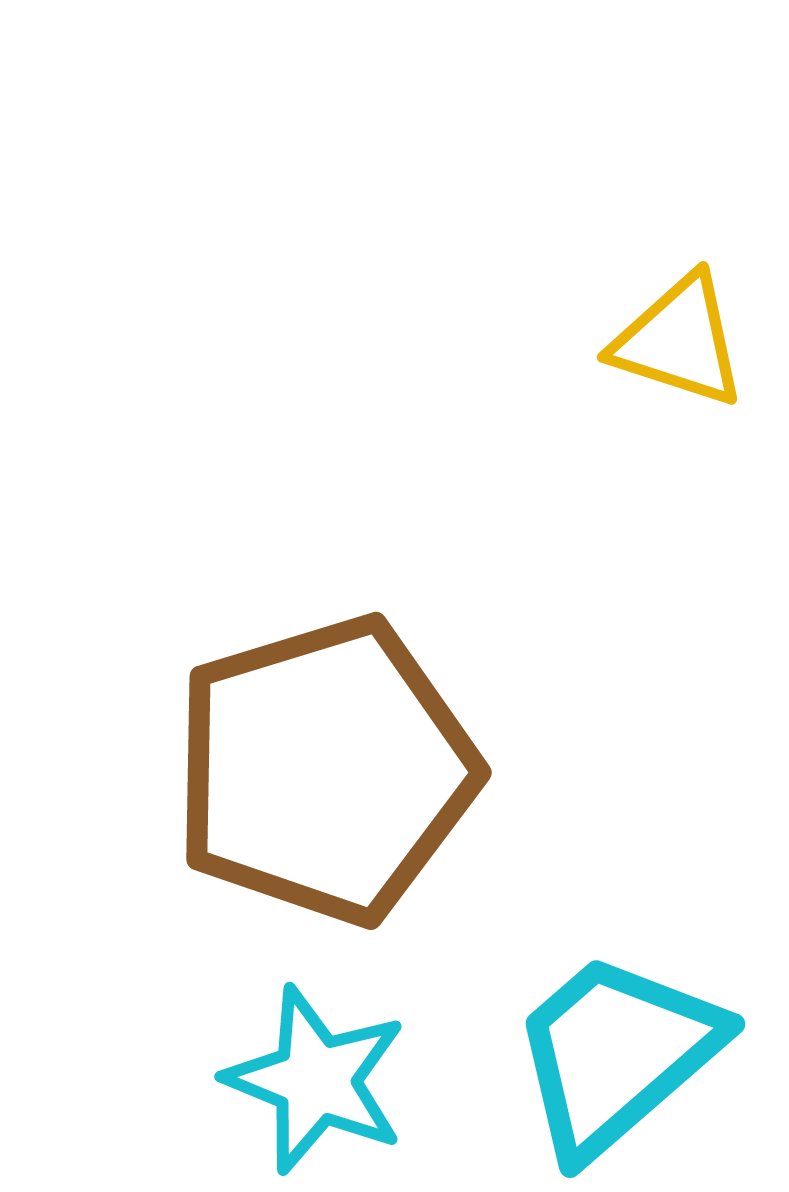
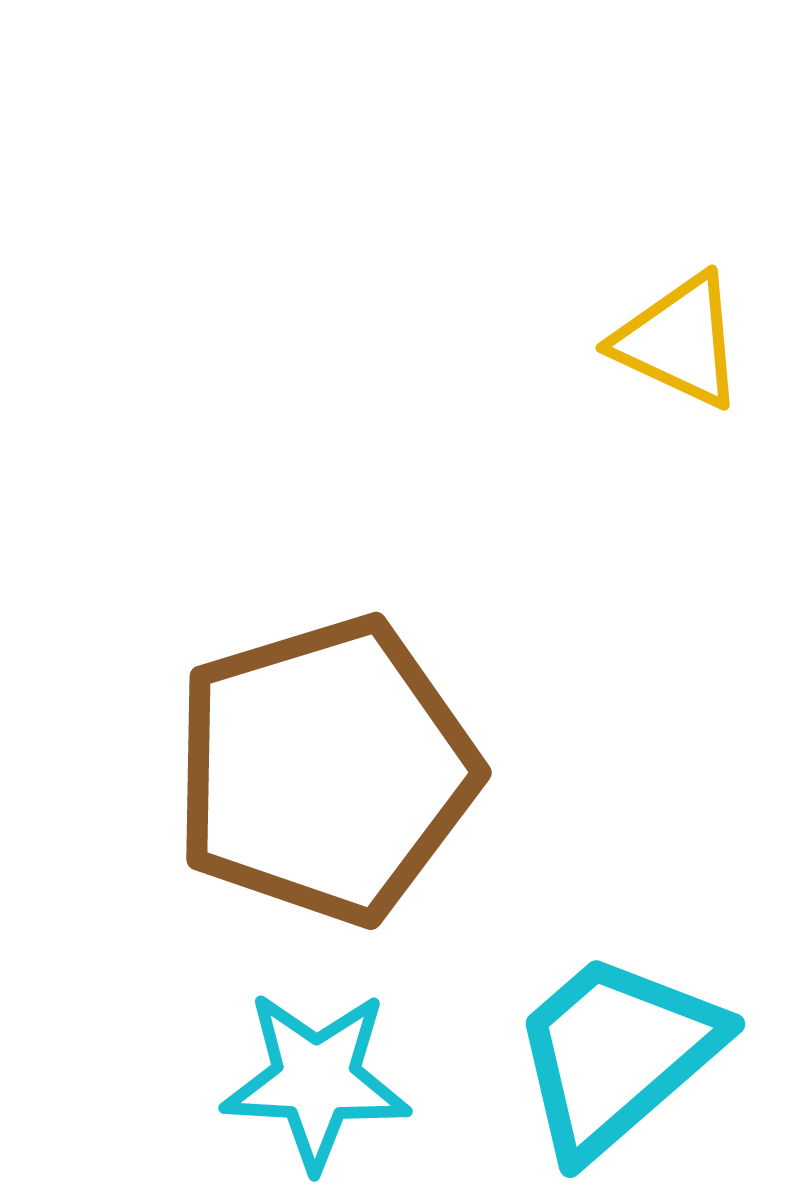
yellow triangle: rotated 7 degrees clockwise
cyan star: rotated 19 degrees counterclockwise
